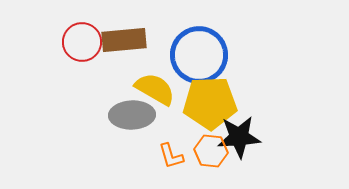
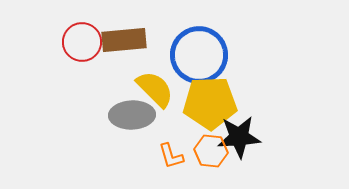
yellow semicircle: rotated 15 degrees clockwise
